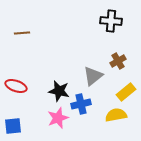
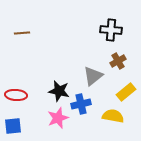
black cross: moved 9 px down
red ellipse: moved 9 px down; rotated 15 degrees counterclockwise
yellow semicircle: moved 3 px left, 1 px down; rotated 20 degrees clockwise
